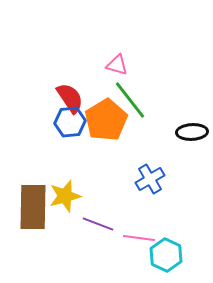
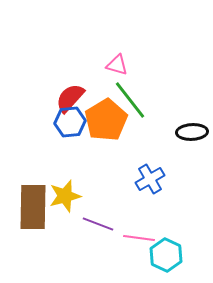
red semicircle: rotated 104 degrees counterclockwise
